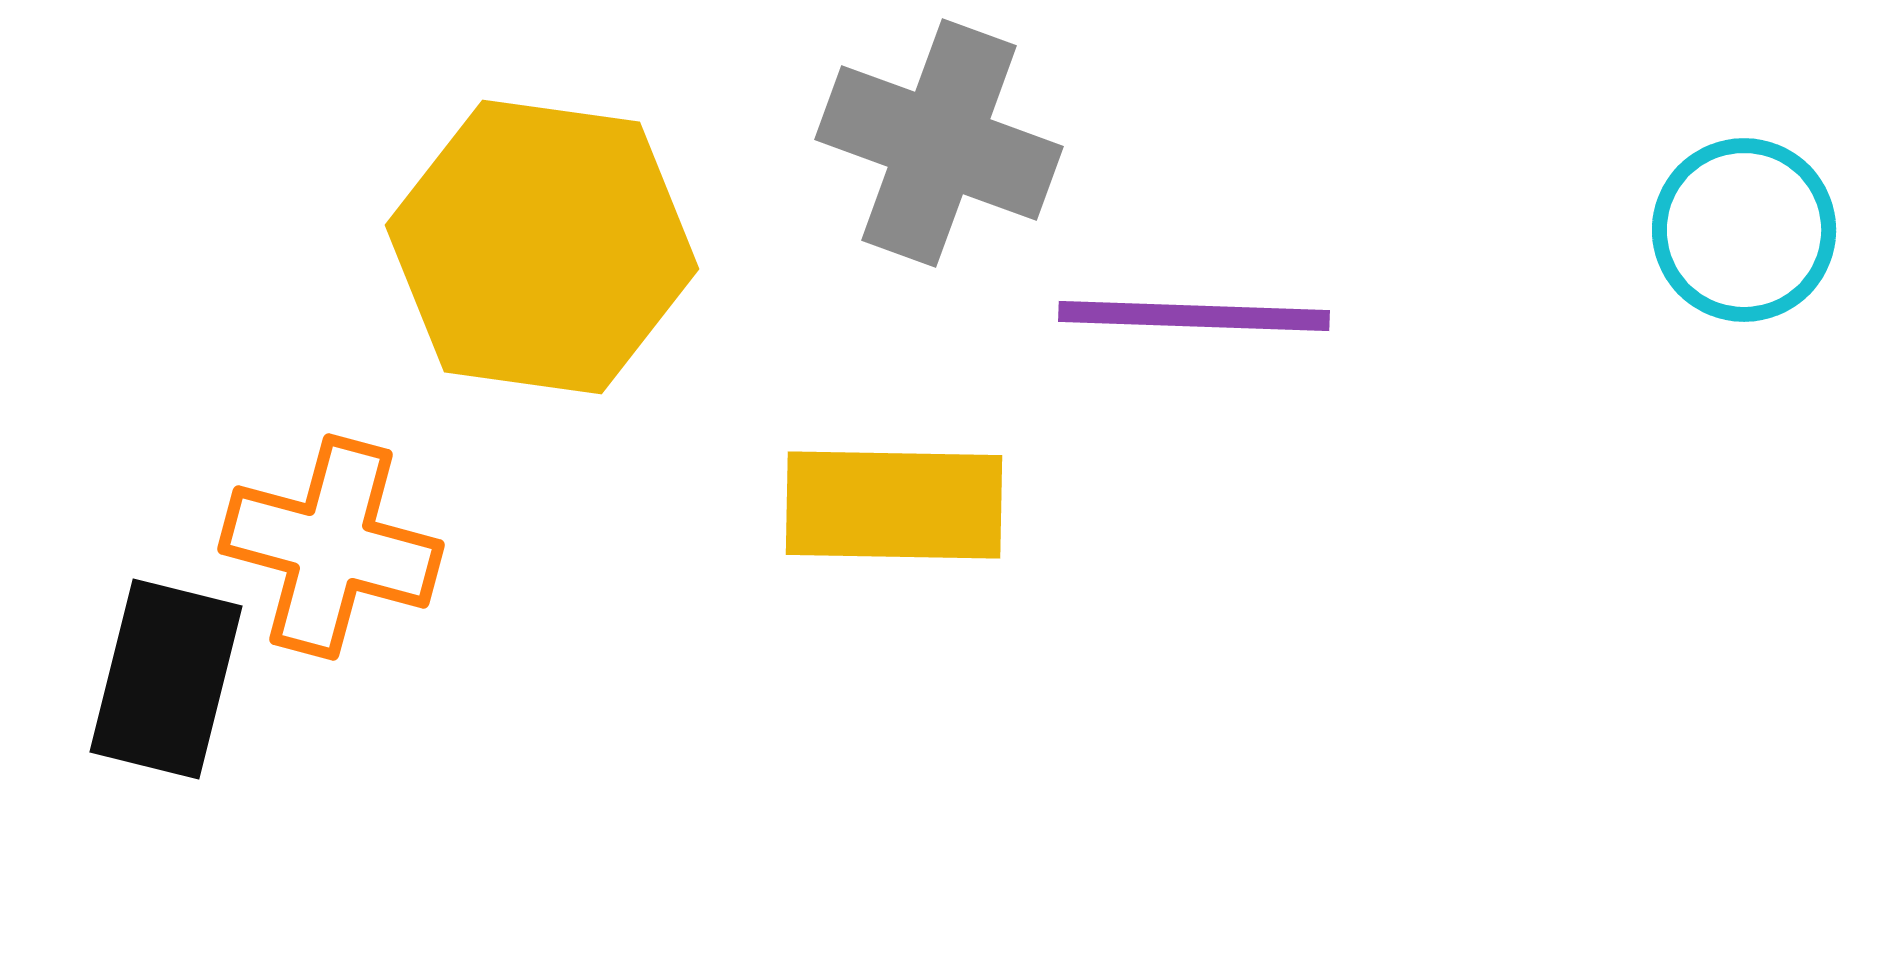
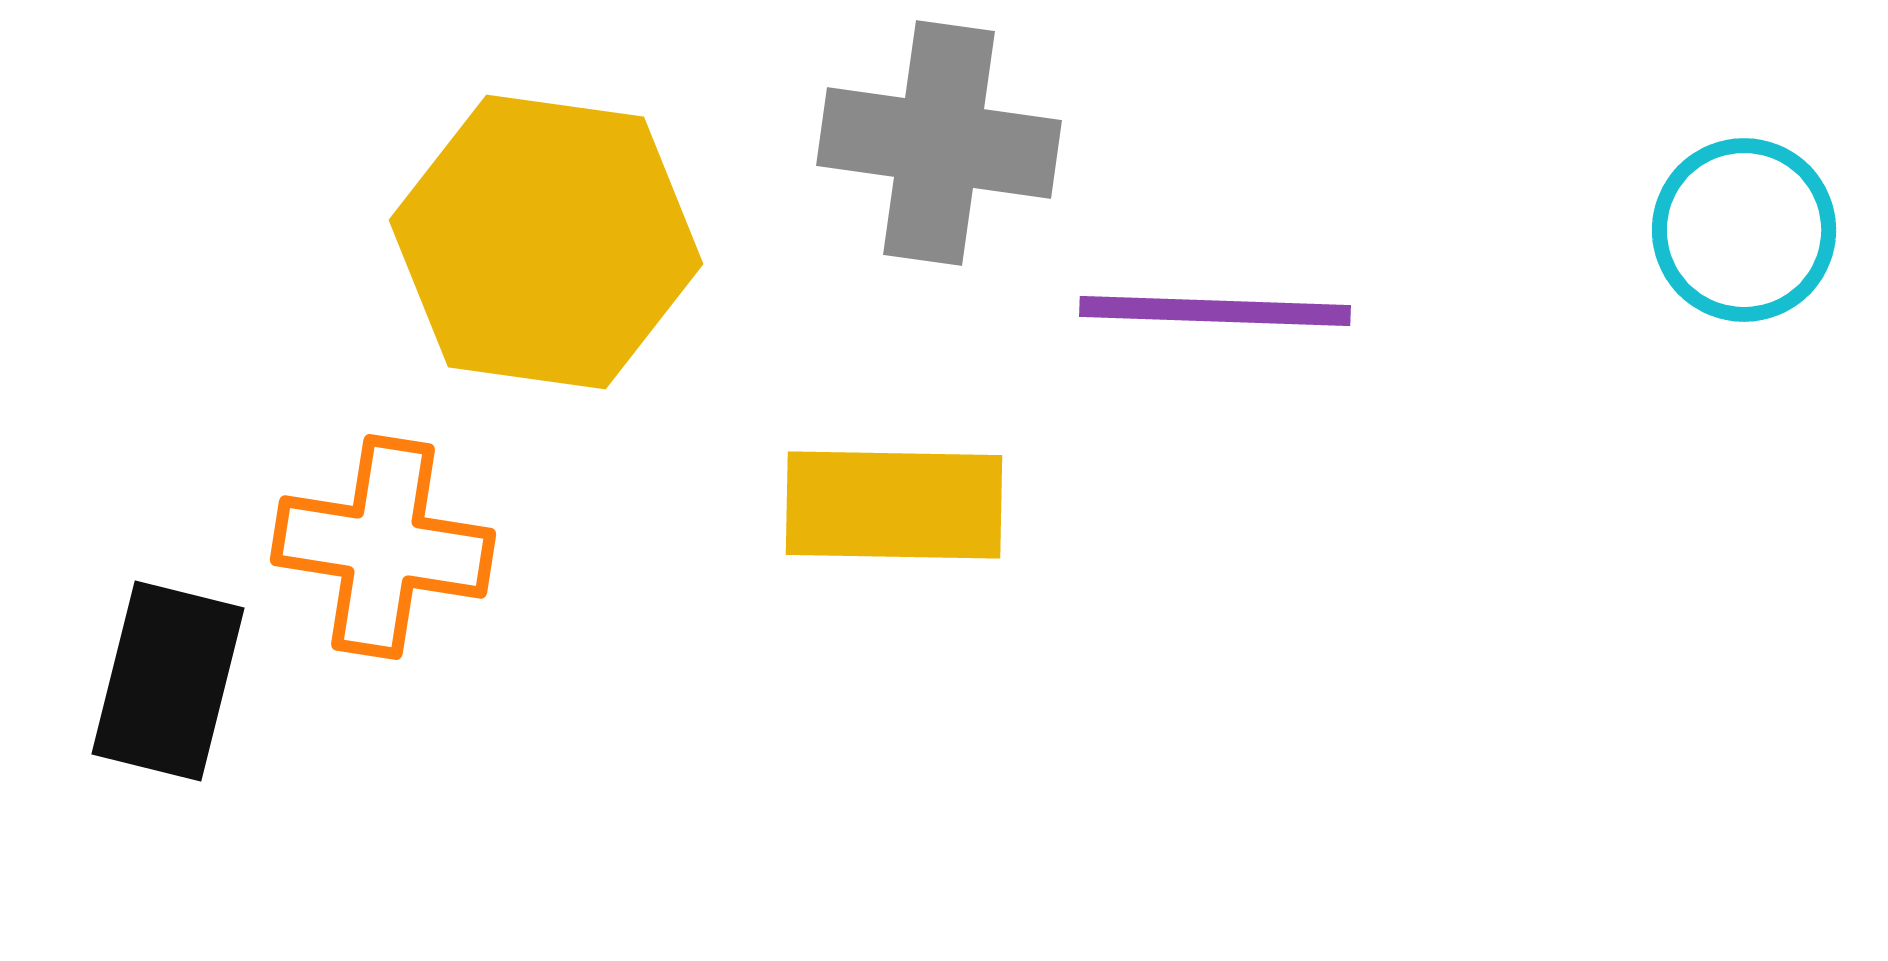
gray cross: rotated 12 degrees counterclockwise
yellow hexagon: moved 4 px right, 5 px up
purple line: moved 21 px right, 5 px up
orange cross: moved 52 px right; rotated 6 degrees counterclockwise
black rectangle: moved 2 px right, 2 px down
